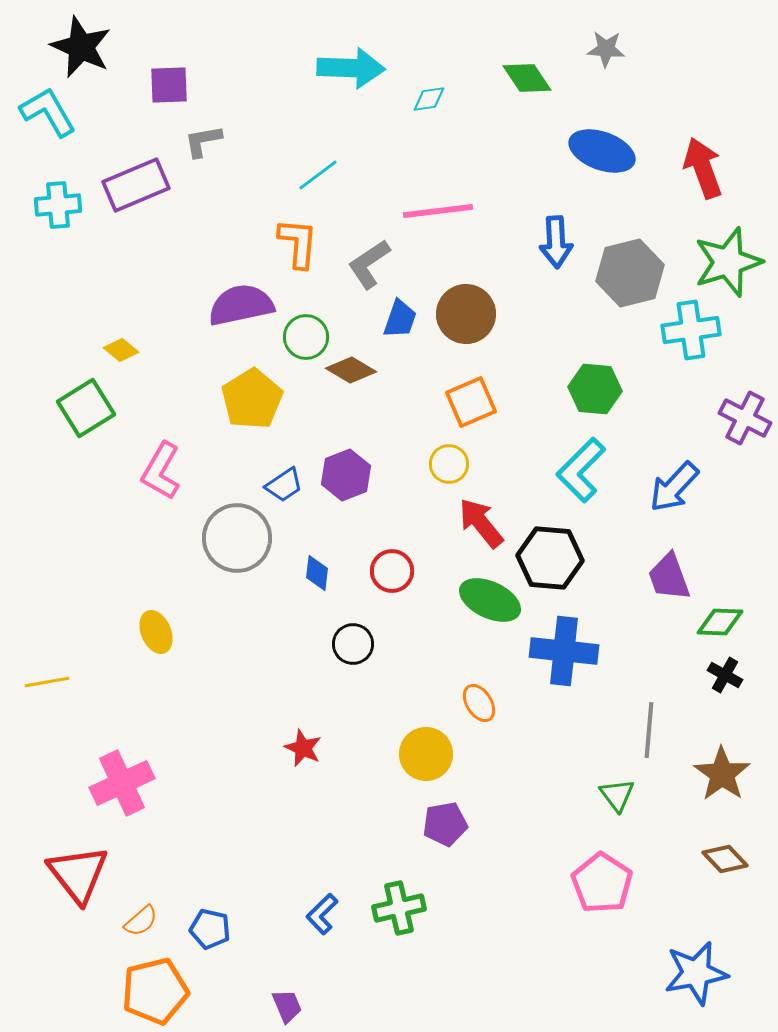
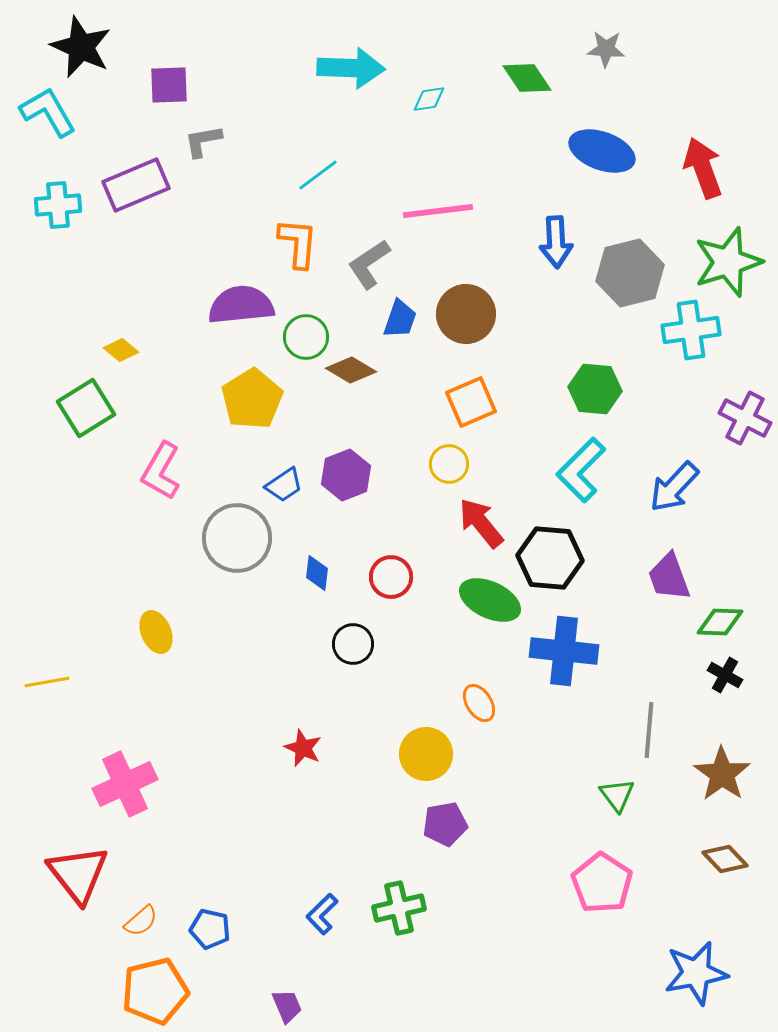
purple semicircle at (241, 305): rotated 6 degrees clockwise
red circle at (392, 571): moved 1 px left, 6 px down
pink cross at (122, 783): moved 3 px right, 1 px down
